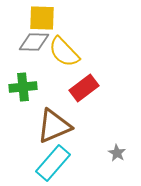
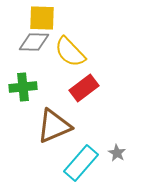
yellow semicircle: moved 6 px right
cyan rectangle: moved 28 px right
